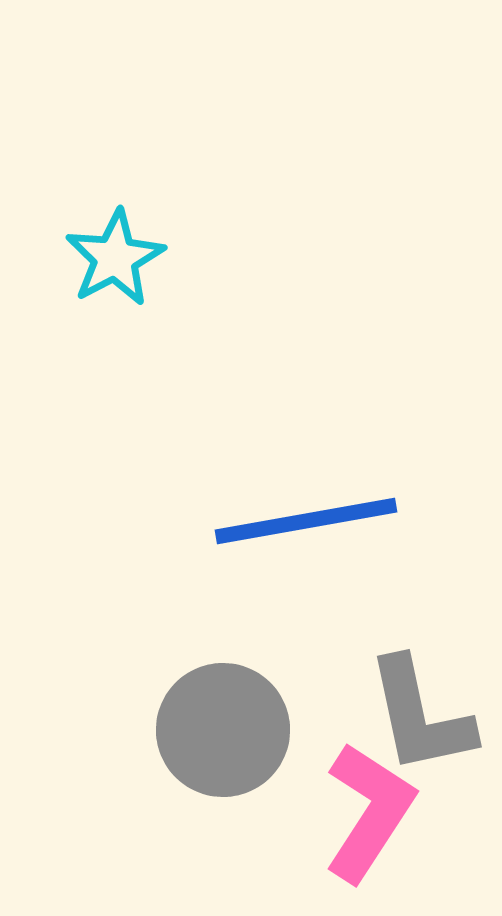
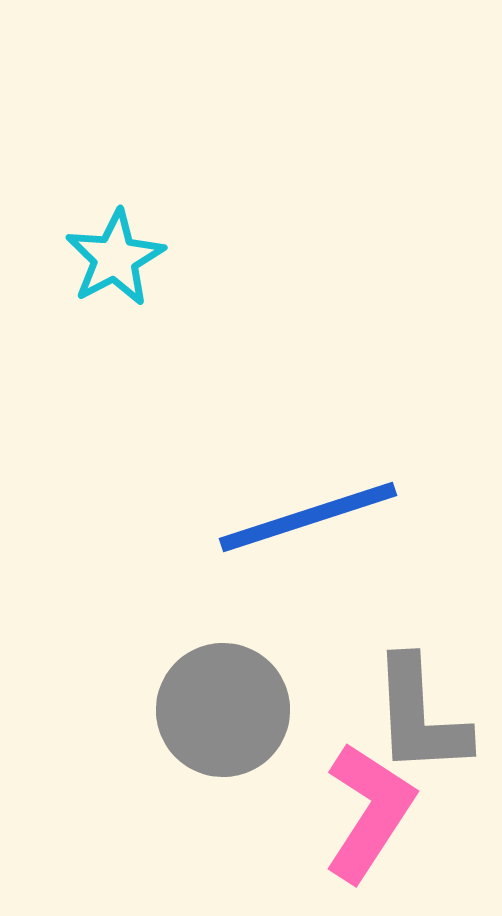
blue line: moved 2 px right, 4 px up; rotated 8 degrees counterclockwise
gray L-shape: rotated 9 degrees clockwise
gray circle: moved 20 px up
